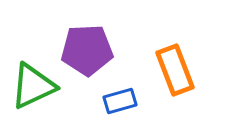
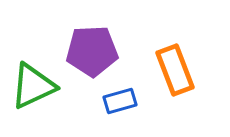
purple pentagon: moved 5 px right, 1 px down
